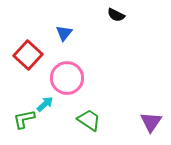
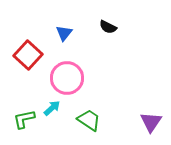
black semicircle: moved 8 px left, 12 px down
cyan arrow: moved 7 px right, 4 px down
